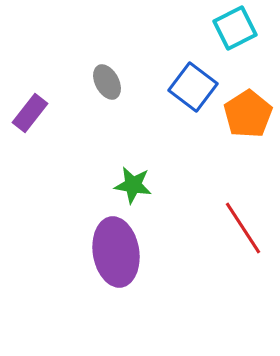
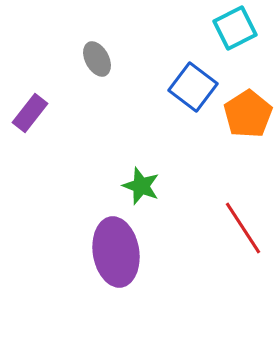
gray ellipse: moved 10 px left, 23 px up
green star: moved 8 px right, 1 px down; rotated 12 degrees clockwise
